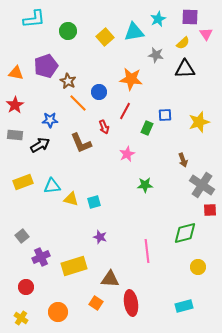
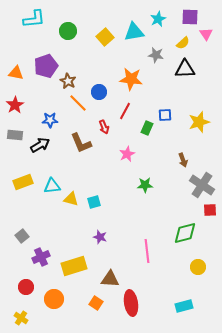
orange circle at (58, 312): moved 4 px left, 13 px up
